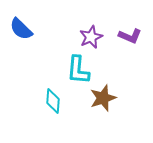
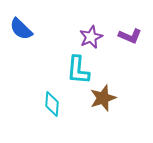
cyan diamond: moved 1 px left, 3 px down
